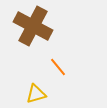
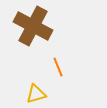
orange line: rotated 18 degrees clockwise
